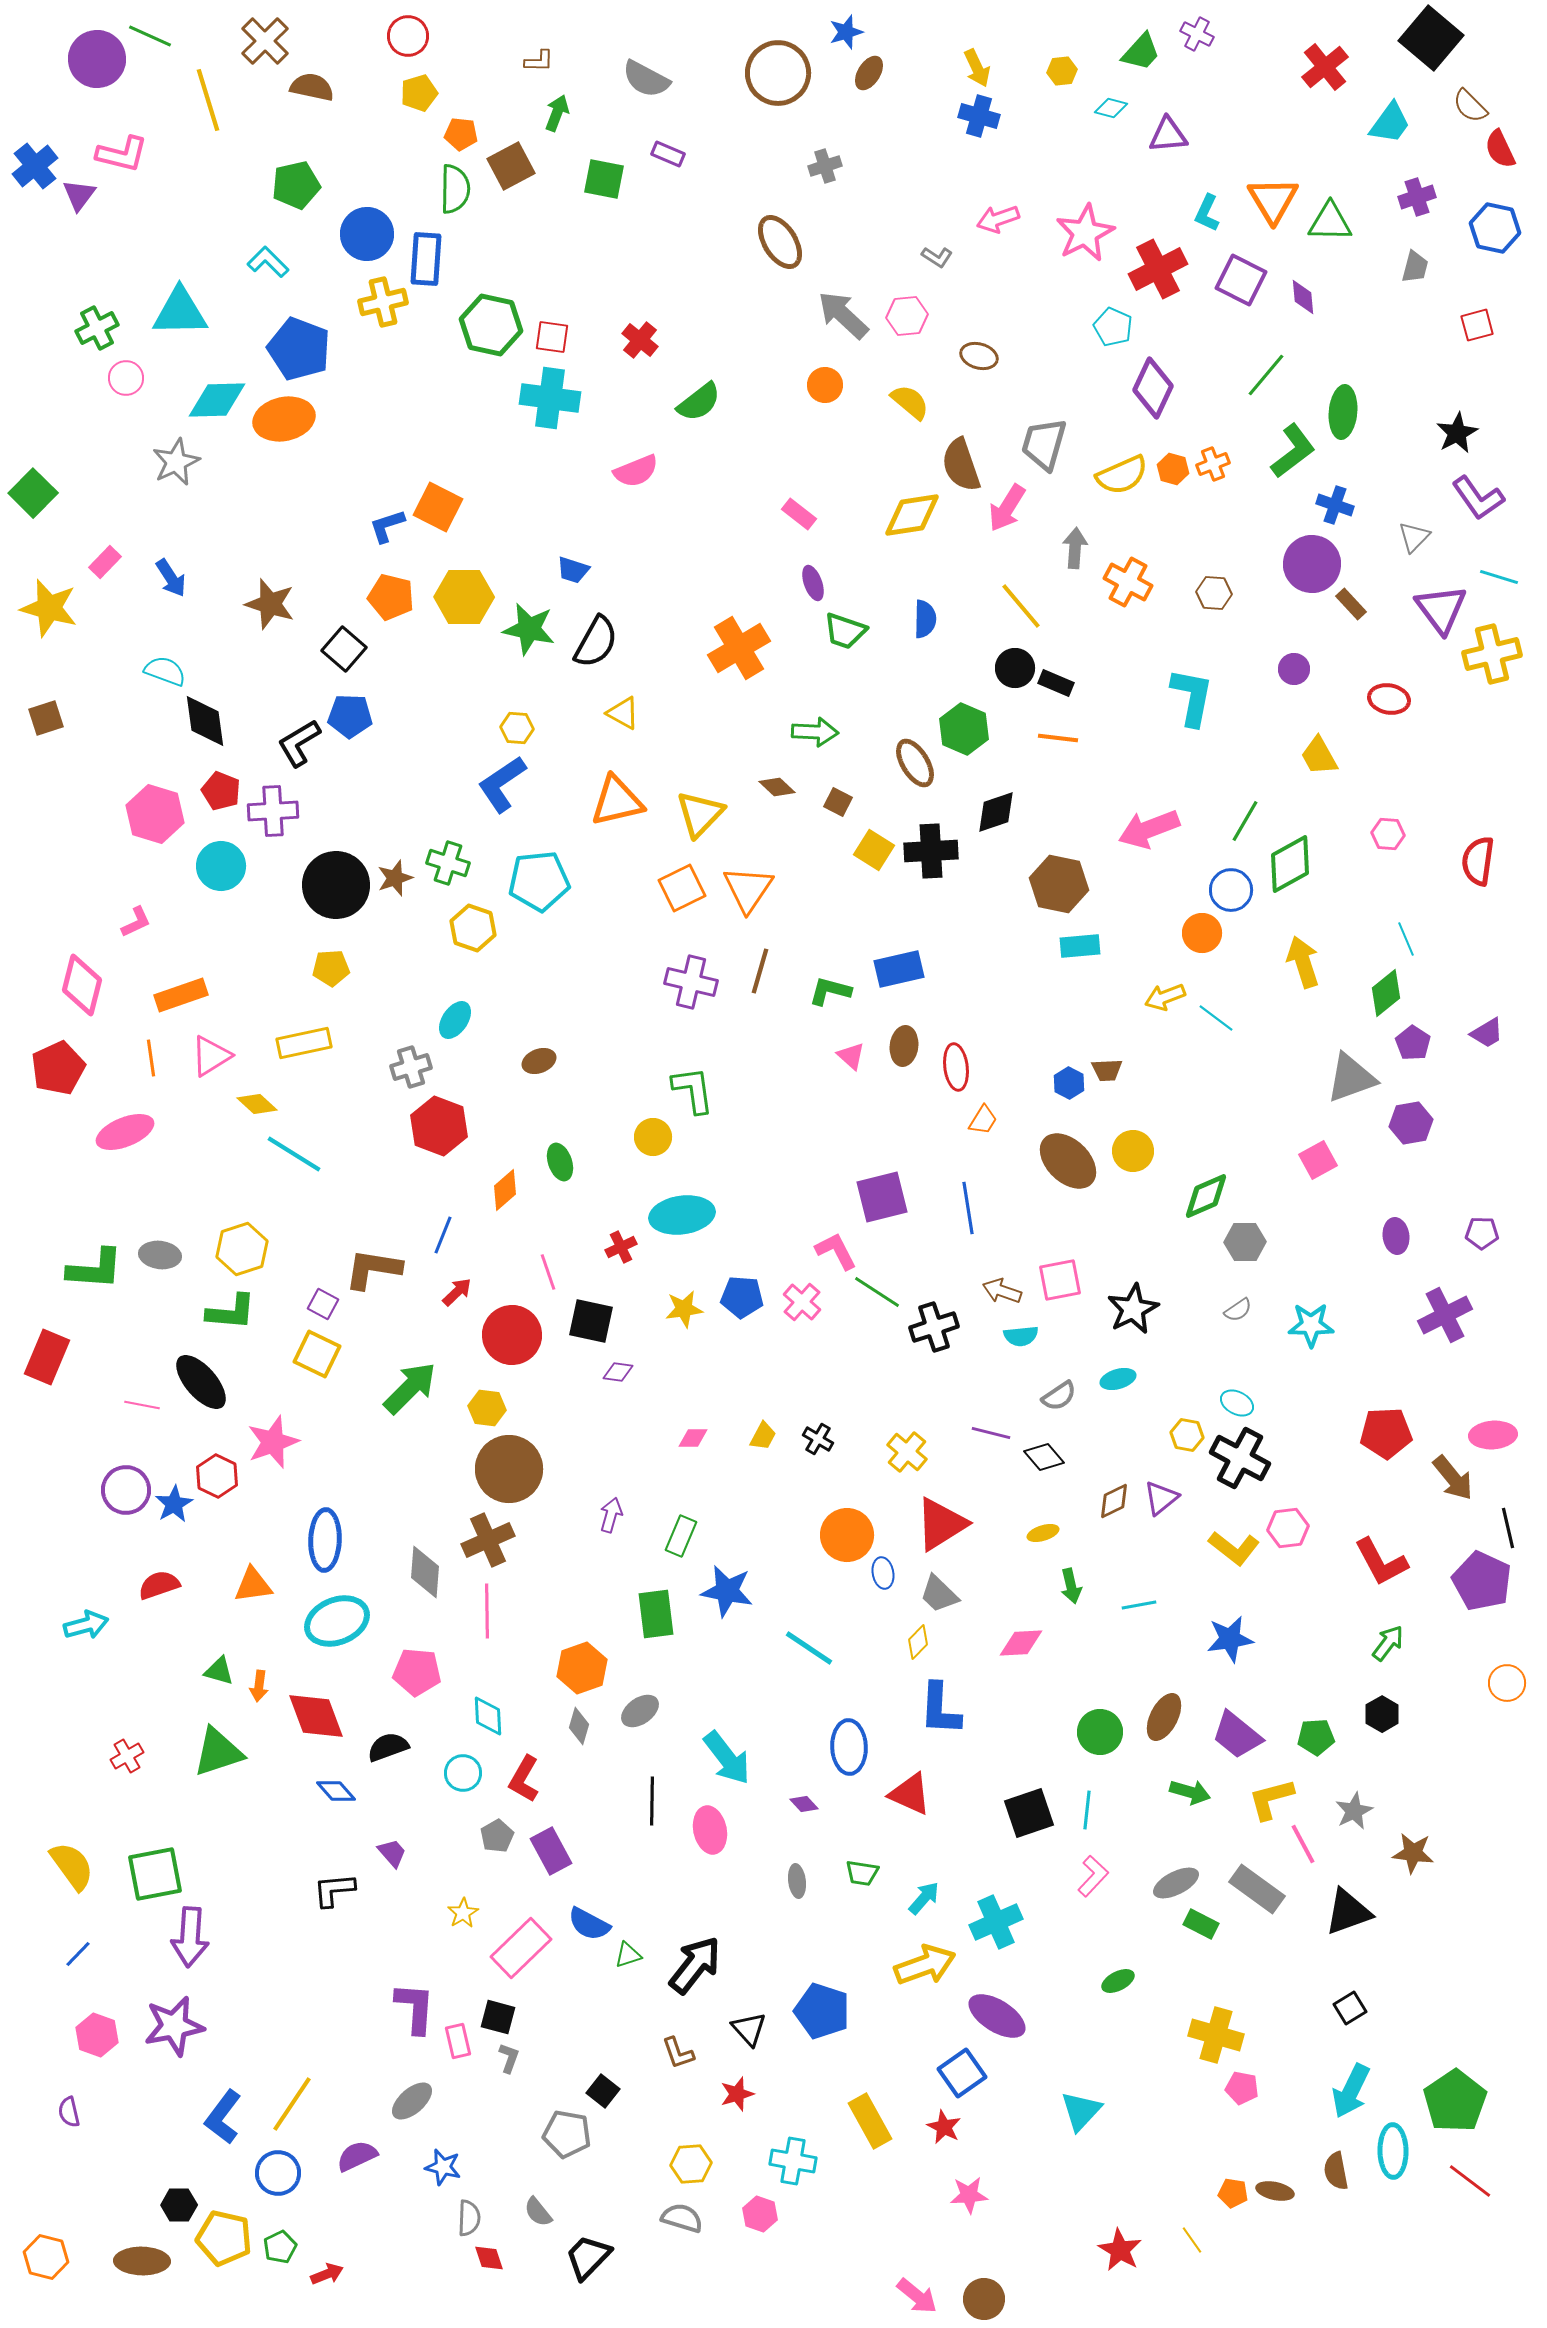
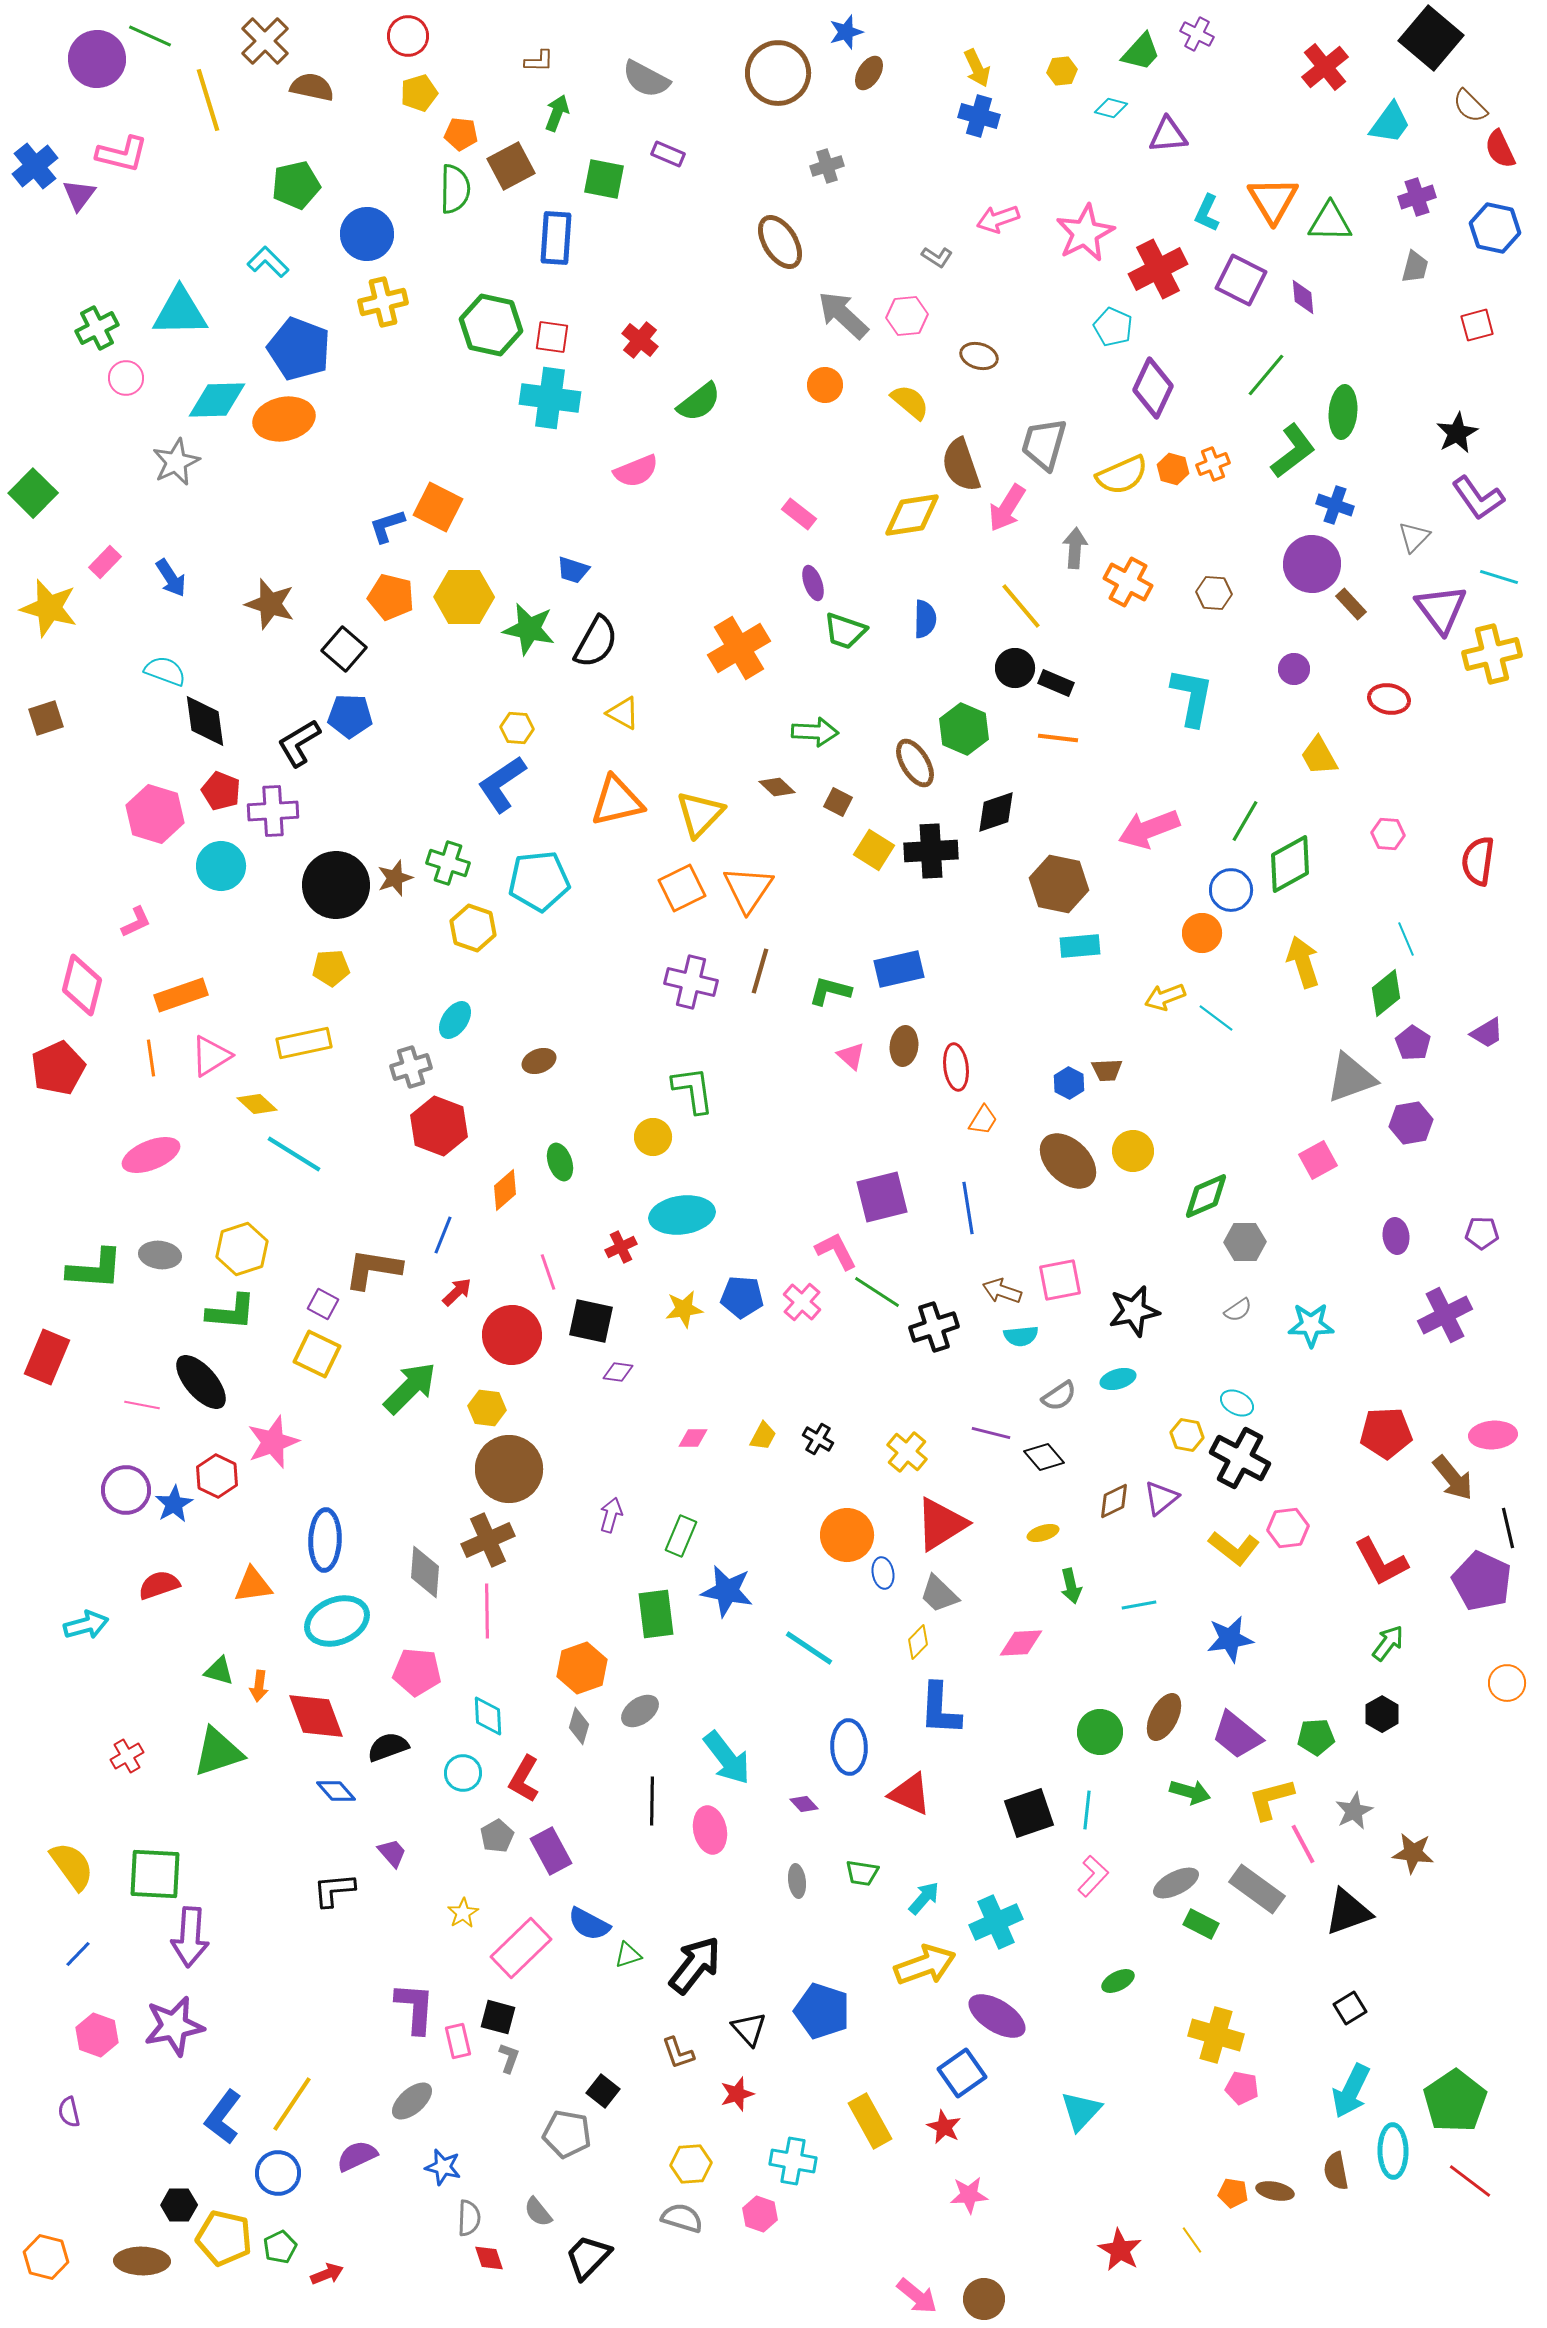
gray cross at (825, 166): moved 2 px right
blue rectangle at (426, 259): moved 130 px right, 21 px up
pink ellipse at (125, 1132): moved 26 px right, 23 px down
black star at (1133, 1309): moved 1 px right, 2 px down; rotated 15 degrees clockwise
green square at (155, 1874): rotated 14 degrees clockwise
